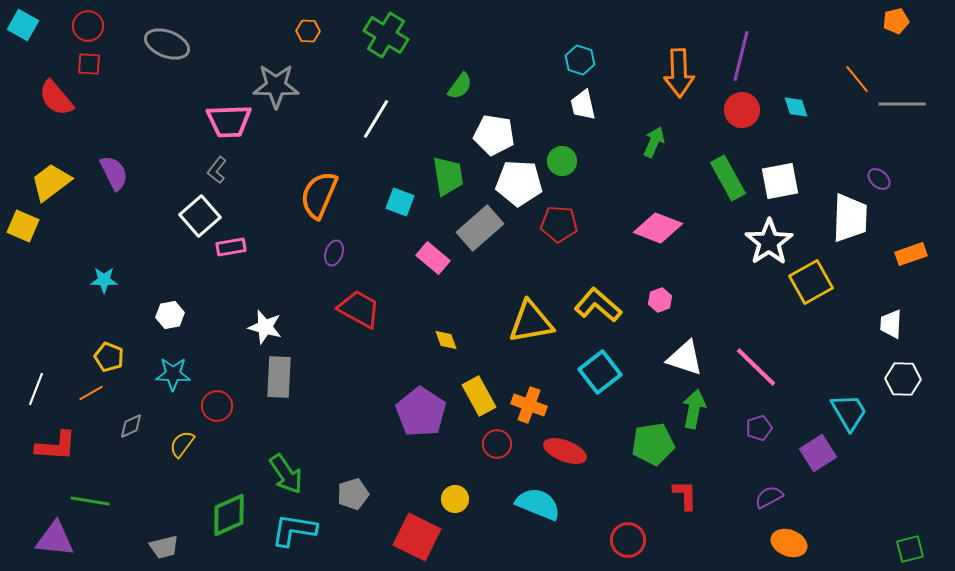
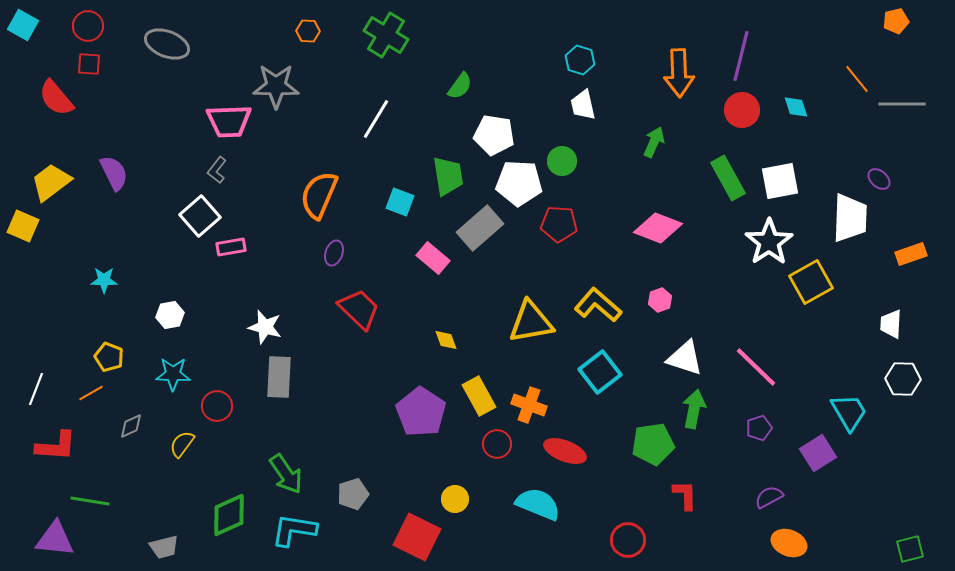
red trapezoid at (359, 309): rotated 15 degrees clockwise
